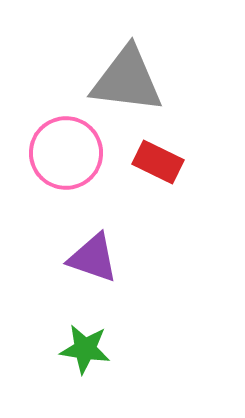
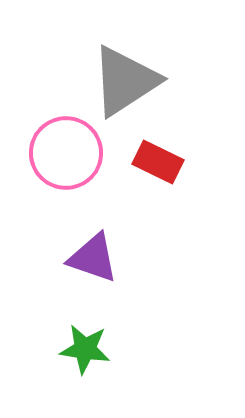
gray triangle: moved 2 px left, 1 px down; rotated 40 degrees counterclockwise
